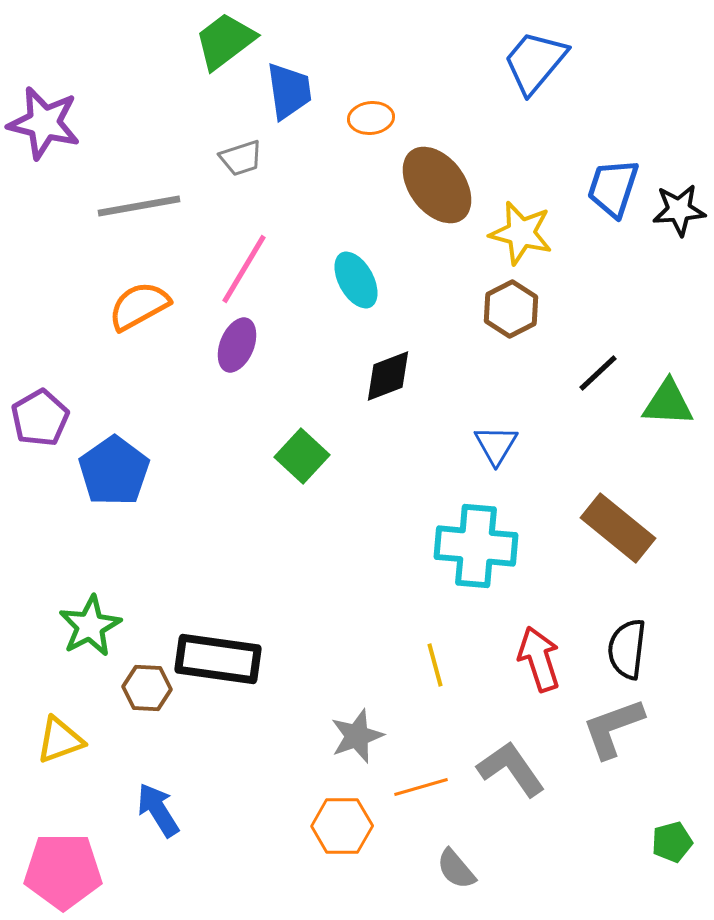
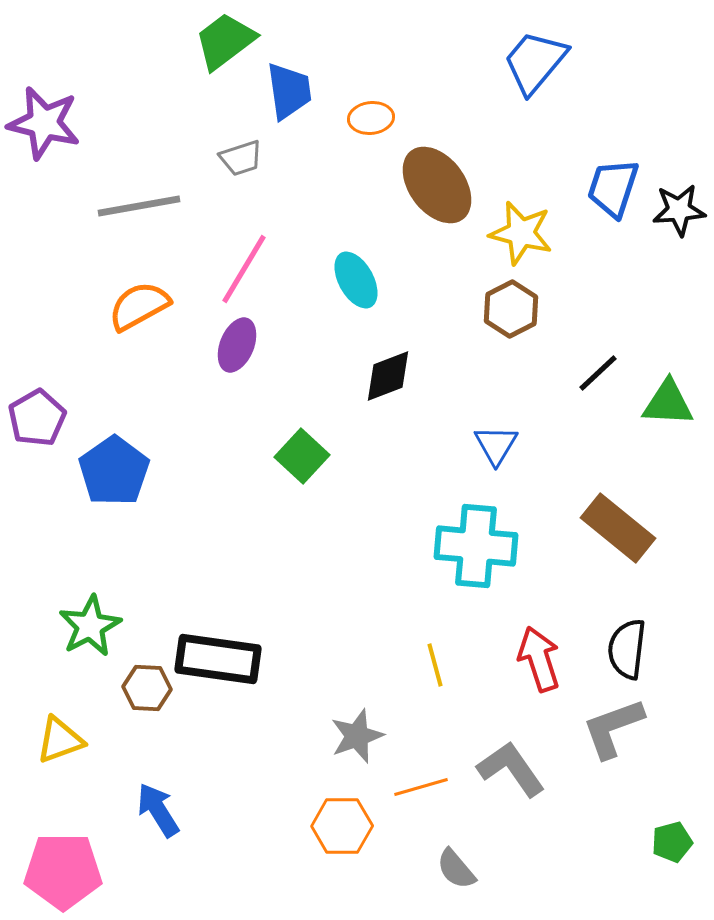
purple pentagon at (40, 418): moved 3 px left
